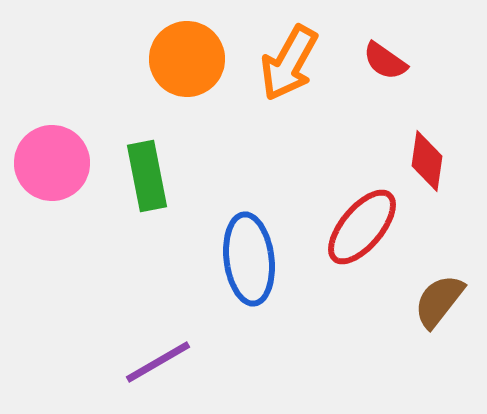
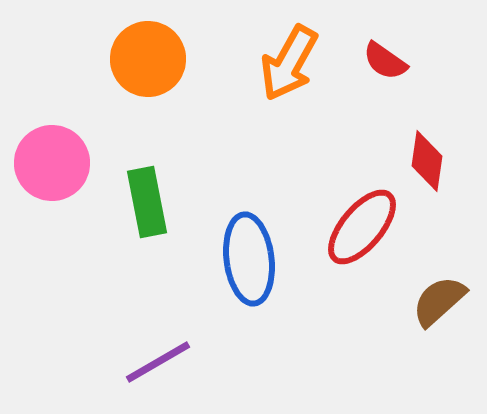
orange circle: moved 39 px left
green rectangle: moved 26 px down
brown semicircle: rotated 10 degrees clockwise
